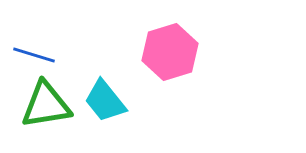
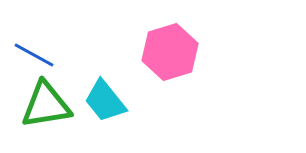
blue line: rotated 12 degrees clockwise
